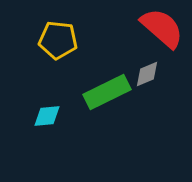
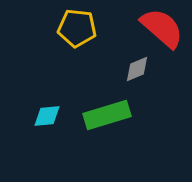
yellow pentagon: moved 19 px right, 12 px up
gray diamond: moved 10 px left, 5 px up
green rectangle: moved 23 px down; rotated 9 degrees clockwise
